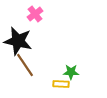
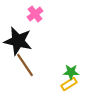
yellow rectangle: moved 8 px right; rotated 35 degrees counterclockwise
